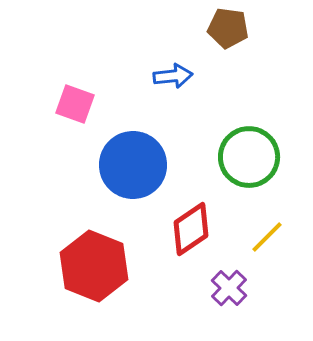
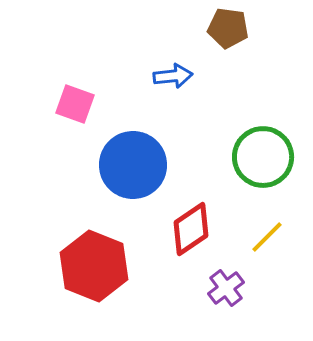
green circle: moved 14 px right
purple cross: moved 3 px left; rotated 9 degrees clockwise
